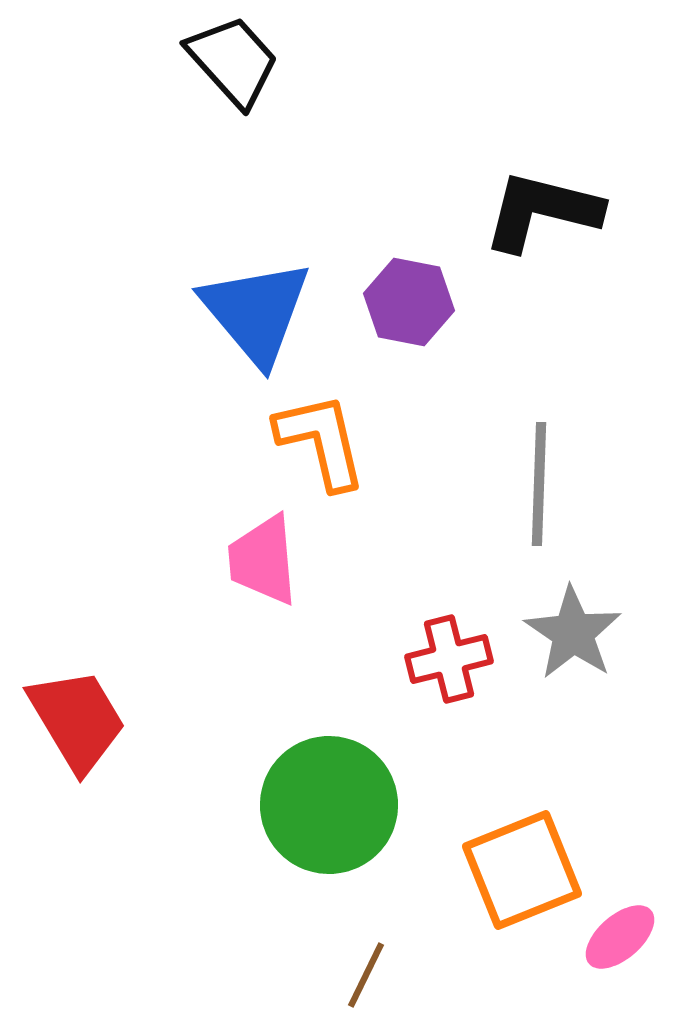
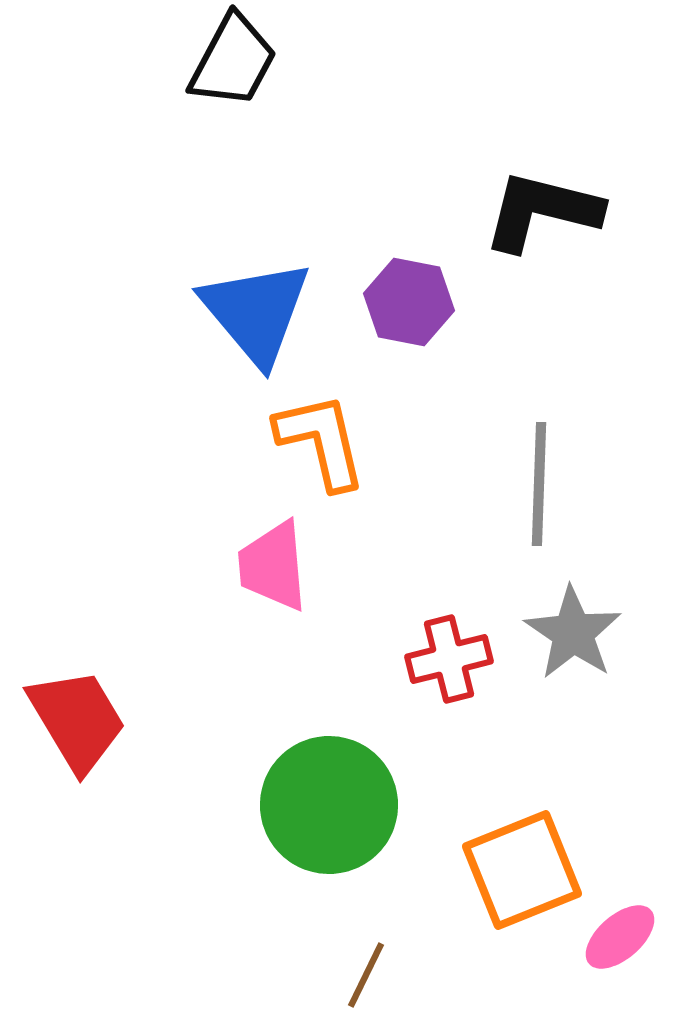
black trapezoid: rotated 70 degrees clockwise
pink trapezoid: moved 10 px right, 6 px down
